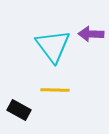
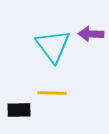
yellow line: moved 3 px left, 3 px down
black rectangle: rotated 30 degrees counterclockwise
